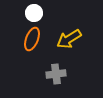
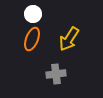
white circle: moved 1 px left, 1 px down
yellow arrow: rotated 25 degrees counterclockwise
